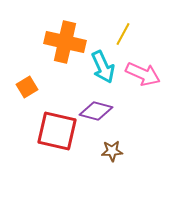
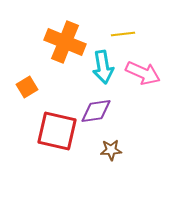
yellow line: rotated 55 degrees clockwise
orange cross: rotated 9 degrees clockwise
cyan arrow: rotated 16 degrees clockwise
pink arrow: moved 1 px up
purple diamond: rotated 24 degrees counterclockwise
brown star: moved 1 px left, 1 px up
